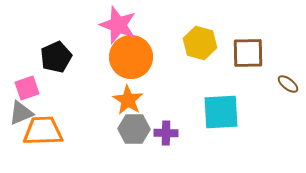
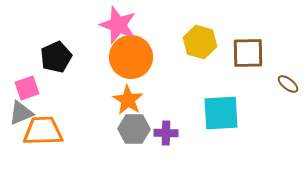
yellow hexagon: moved 1 px up
cyan square: moved 1 px down
